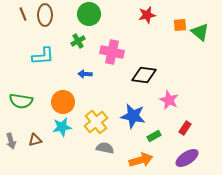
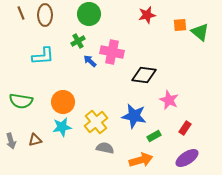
brown line: moved 2 px left, 1 px up
blue arrow: moved 5 px right, 13 px up; rotated 40 degrees clockwise
blue star: moved 1 px right
